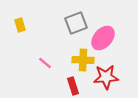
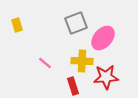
yellow rectangle: moved 3 px left
yellow cross: moved 1 px left, 1 px down
